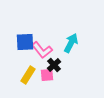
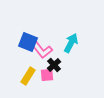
blue square: moved 3 px right; rotated 24 degrees clockwise
yellow rectangle: moved 1 px down
